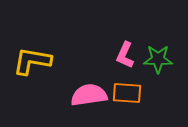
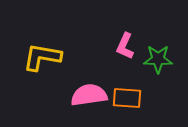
pink L-shape: moved 9 px up
yellow L-shape: moved 10 px right, 4 px up
orange rectangle: moved 5 px down
